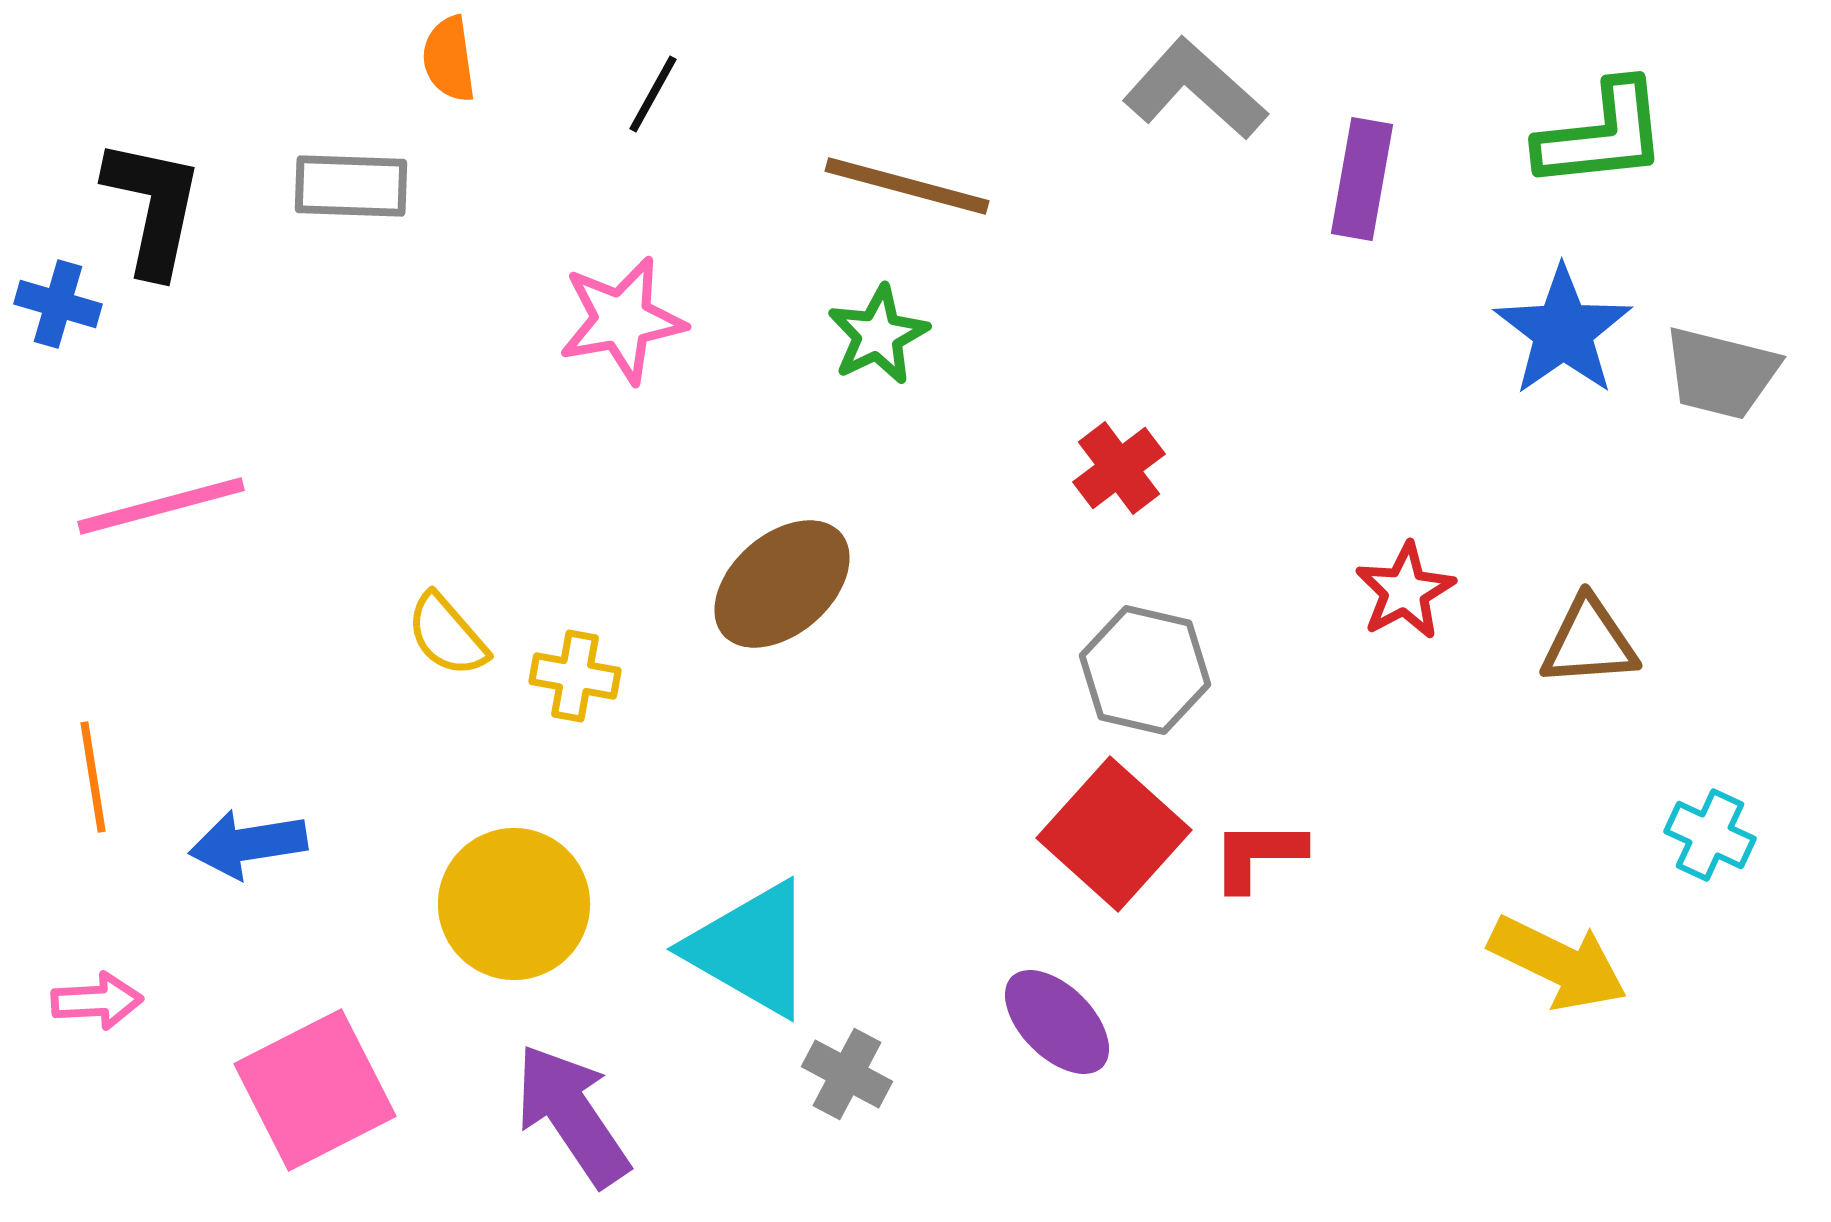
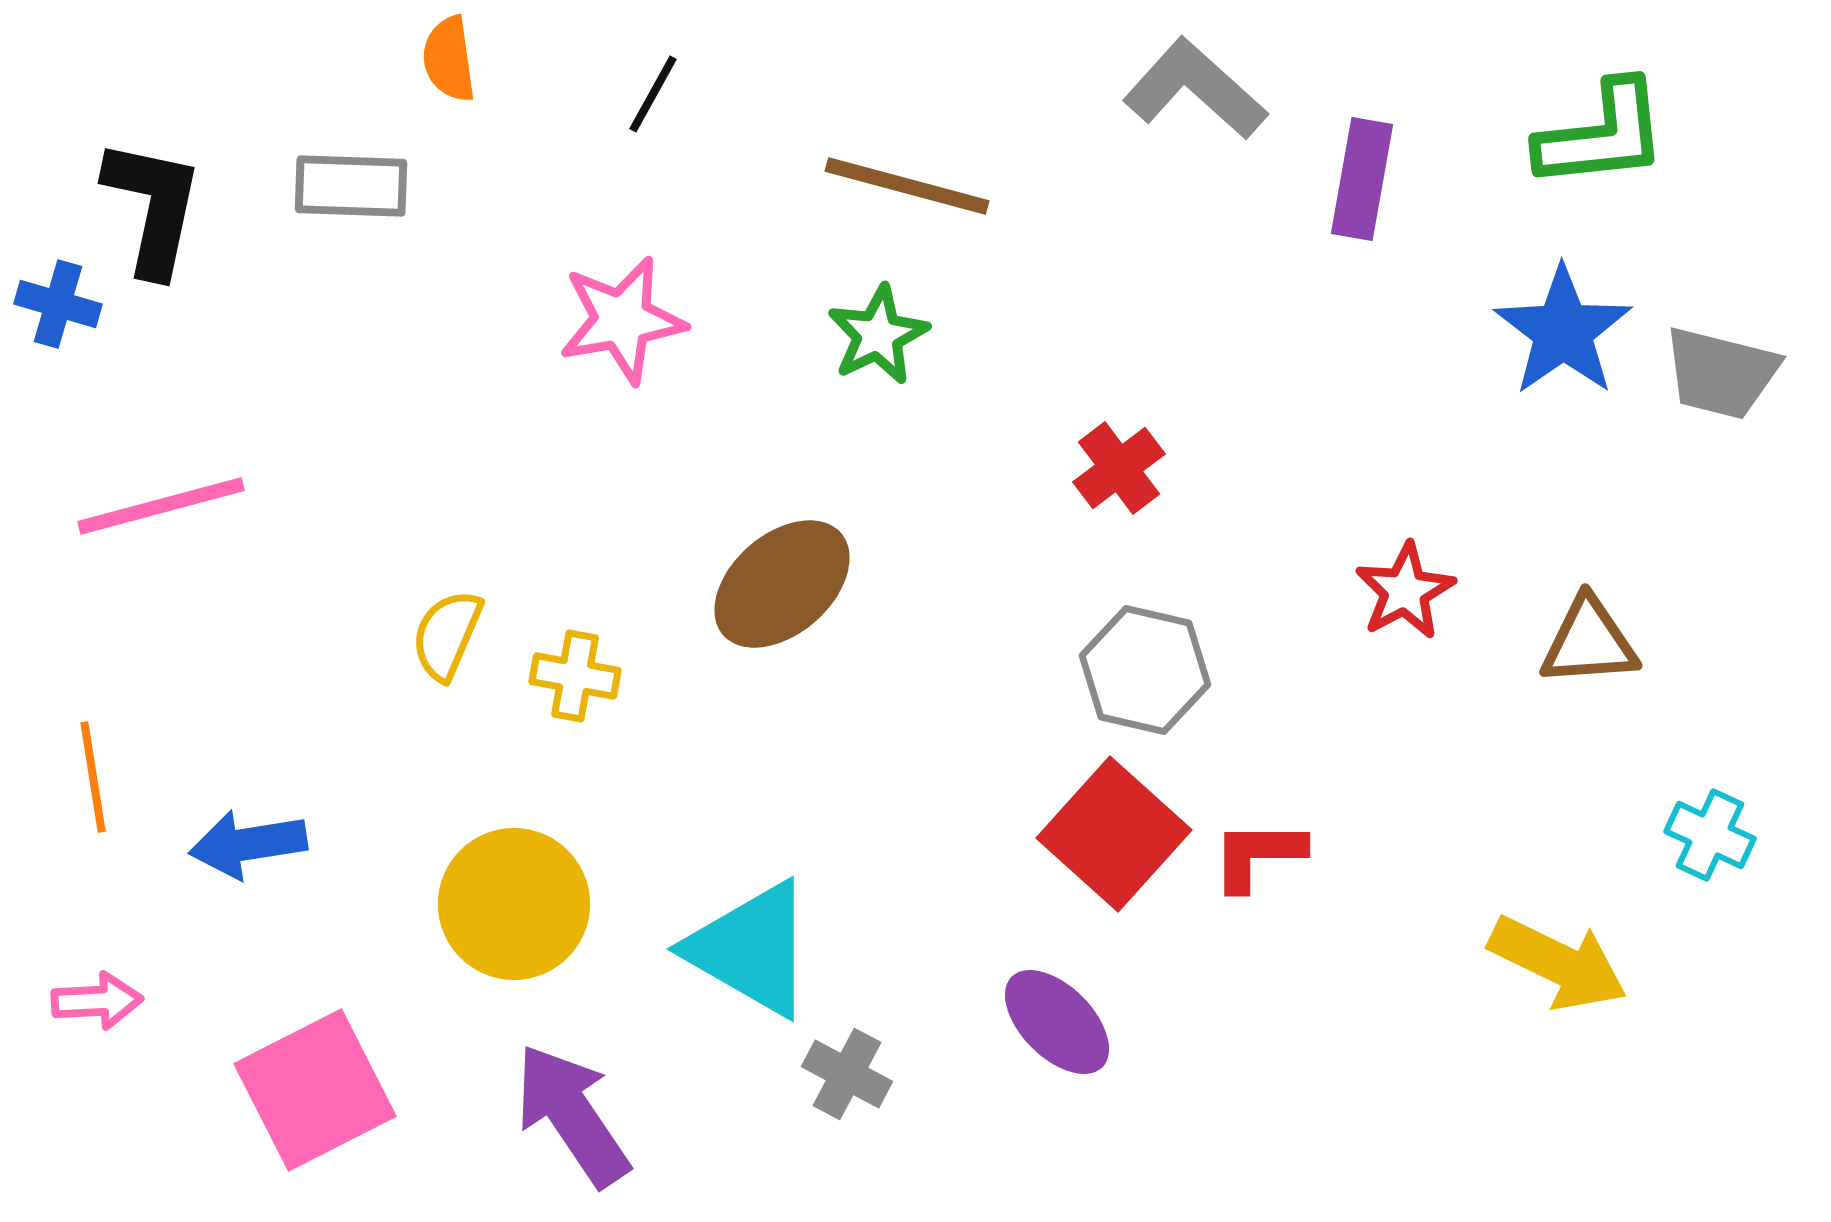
yellow semicircle: rotated 64 degrees clockwise
